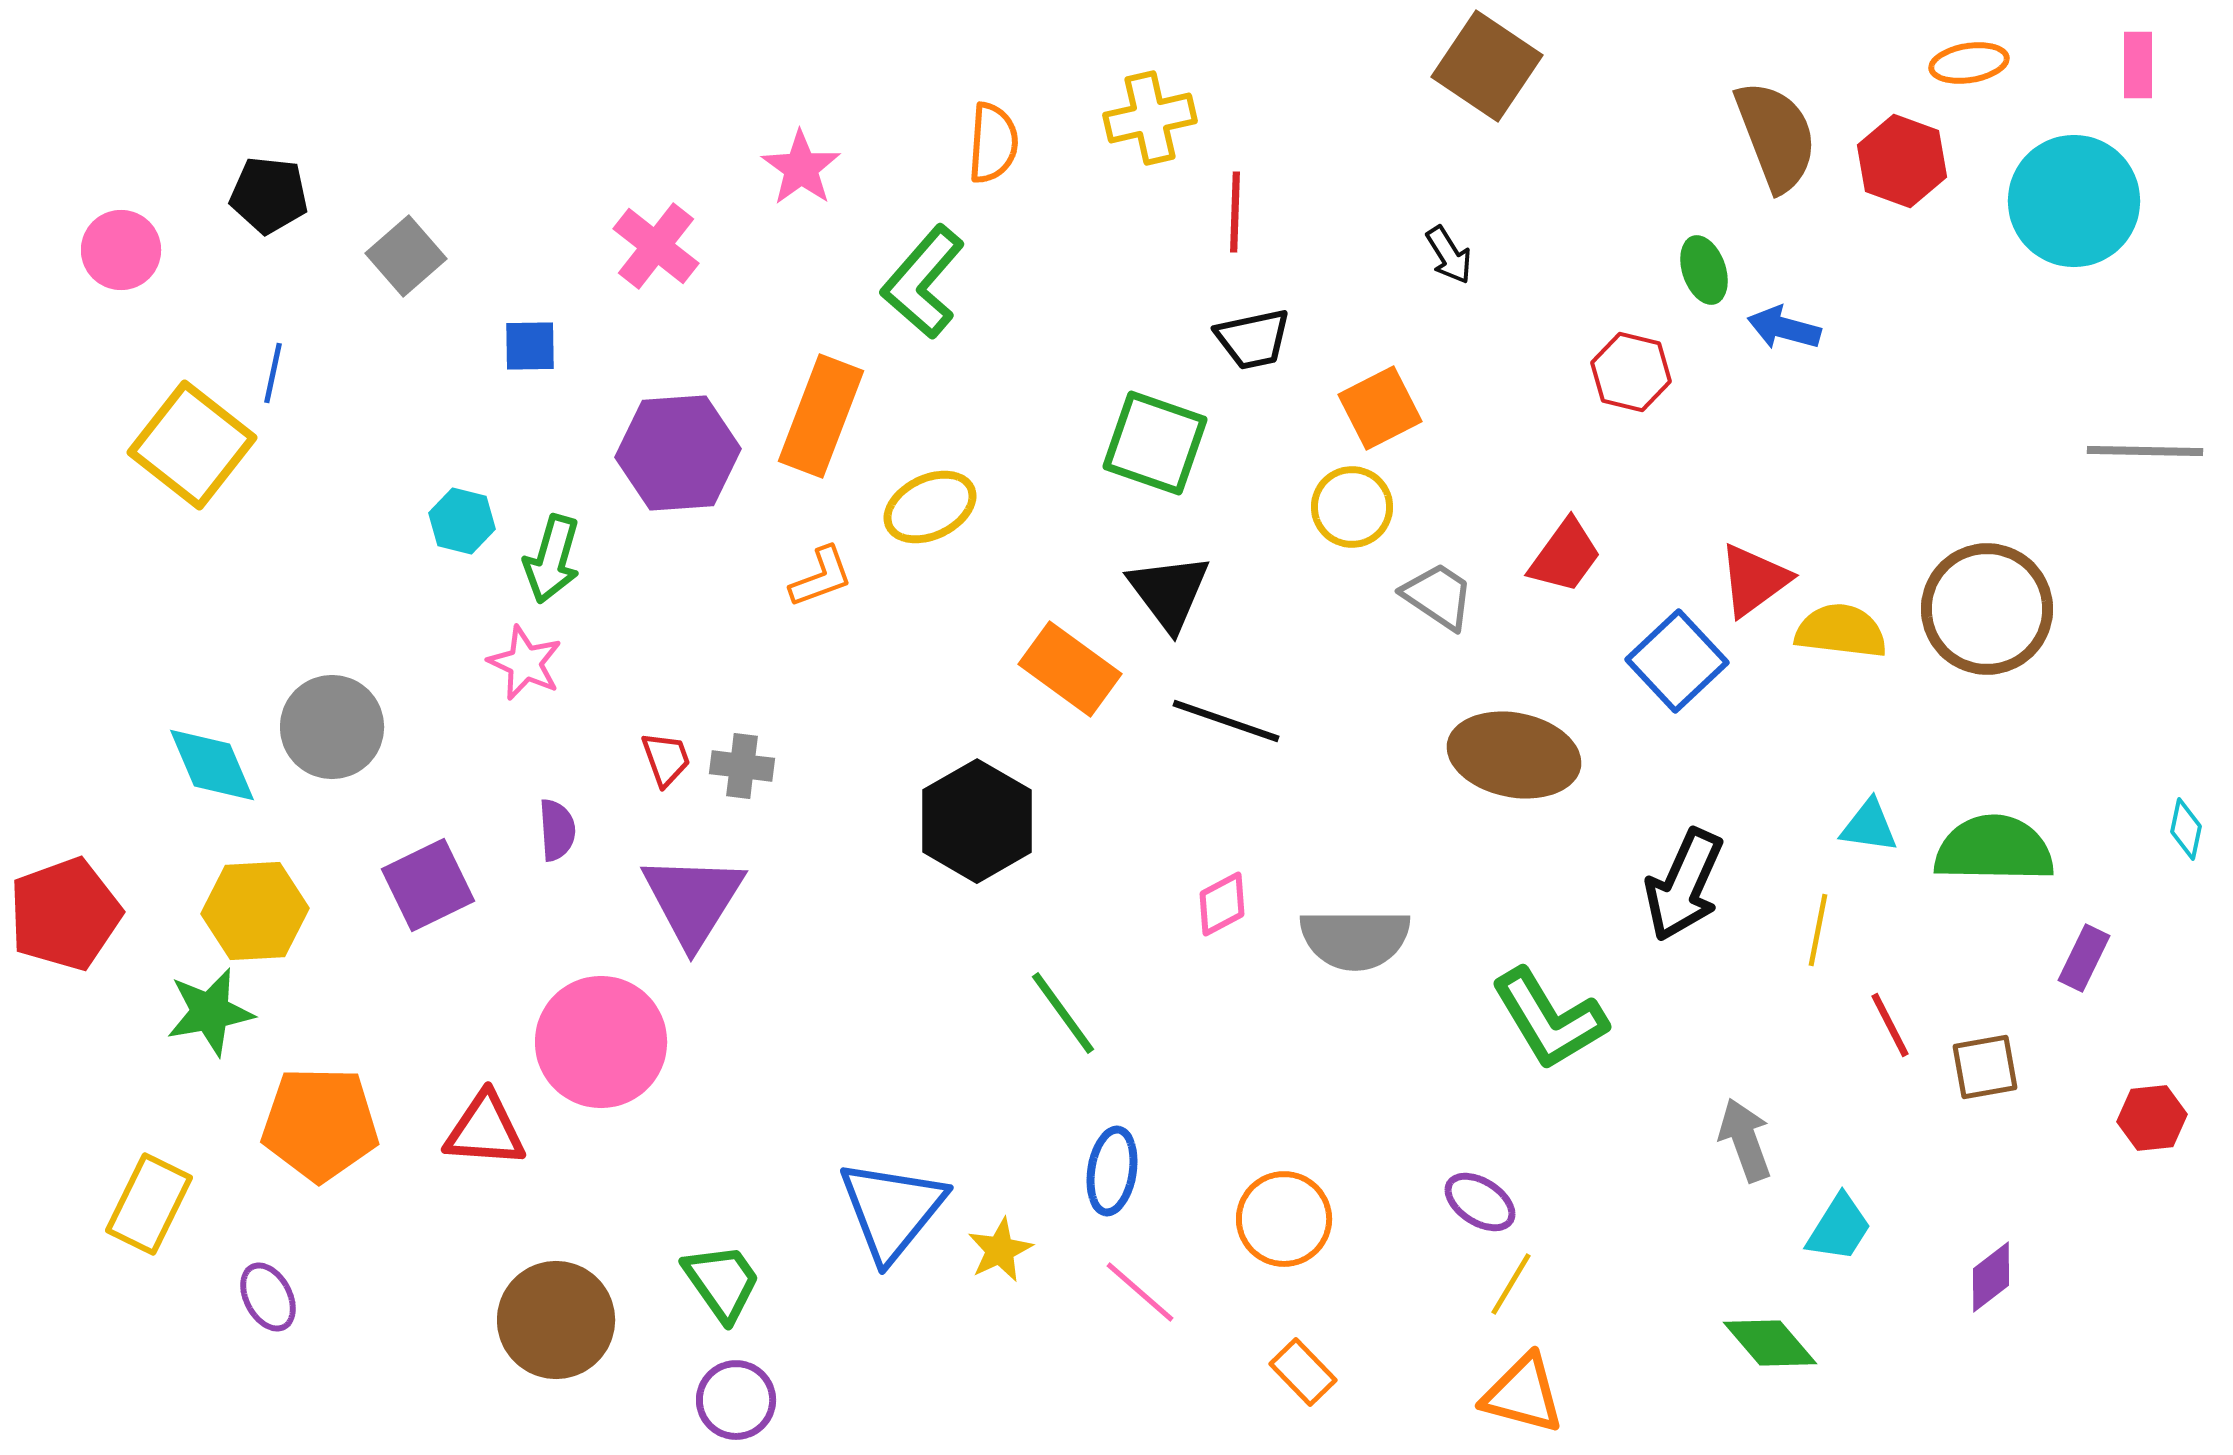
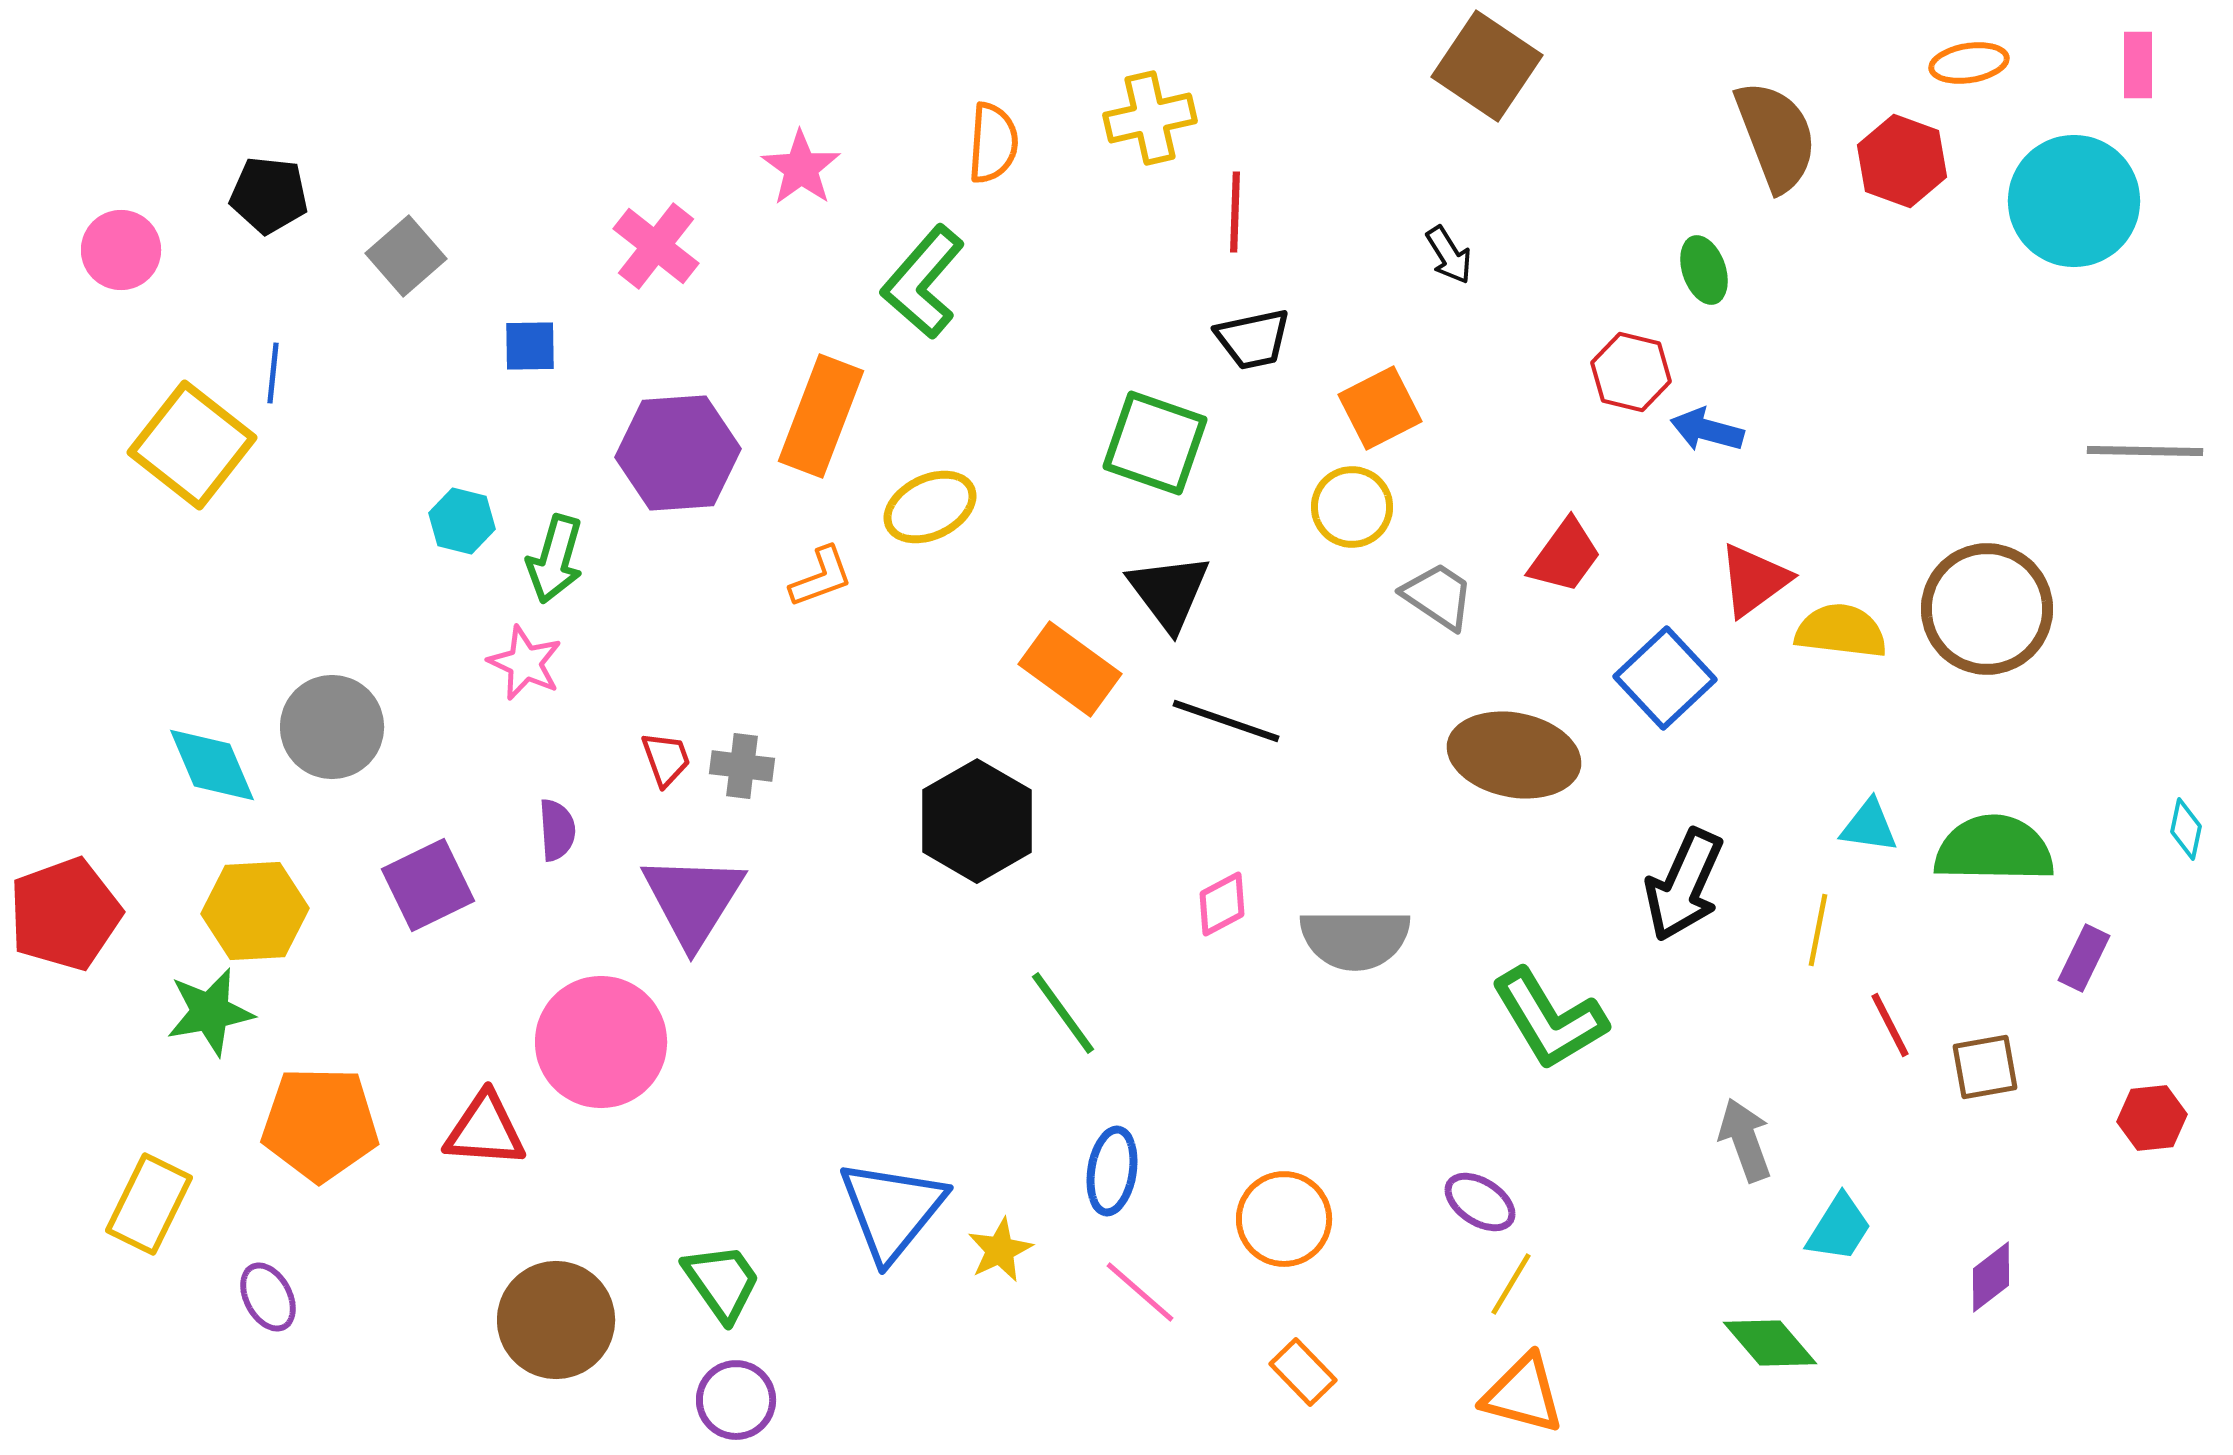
blue arrow at (1784, 328): moved 77 px left, 102 px down
blue line at (273, 373): rotated 6 degrees counterclockwise
green arrow at (552, 559): moved 3 px right
blue square at (1677, 661): moved 12 px left, 17 px down
